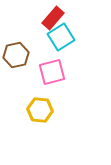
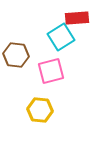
red rectangle: moved 24 px right; rotated 45 degrees clockwise
brown hexagon: rotated 20 degrees clockwise
pink square: moved 1 px left, 1 px up
